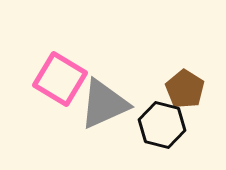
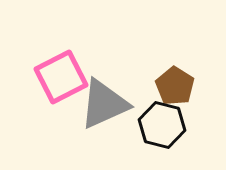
pink square: moved 1 px right, 2 px up; rotated 32 degrees clockwise
brown pentagon: moved 10 px left, 3 px up
